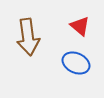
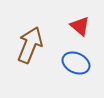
brown arrow: moved 2 px right, 8 px down; rotated 150 degrees counterclockwise
